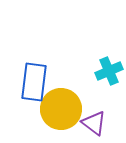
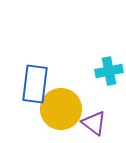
cyan cross: rotated 12 degrees clockwise
blue rectangle: moved 1 px right, 2 px down
